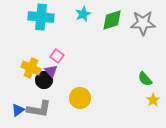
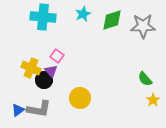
cyan cross: moved 2 px right
gray star: moved 3 px down
